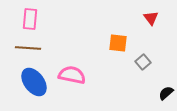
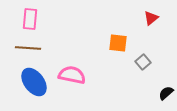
red triangle: rotated 28 degrees clockwise
